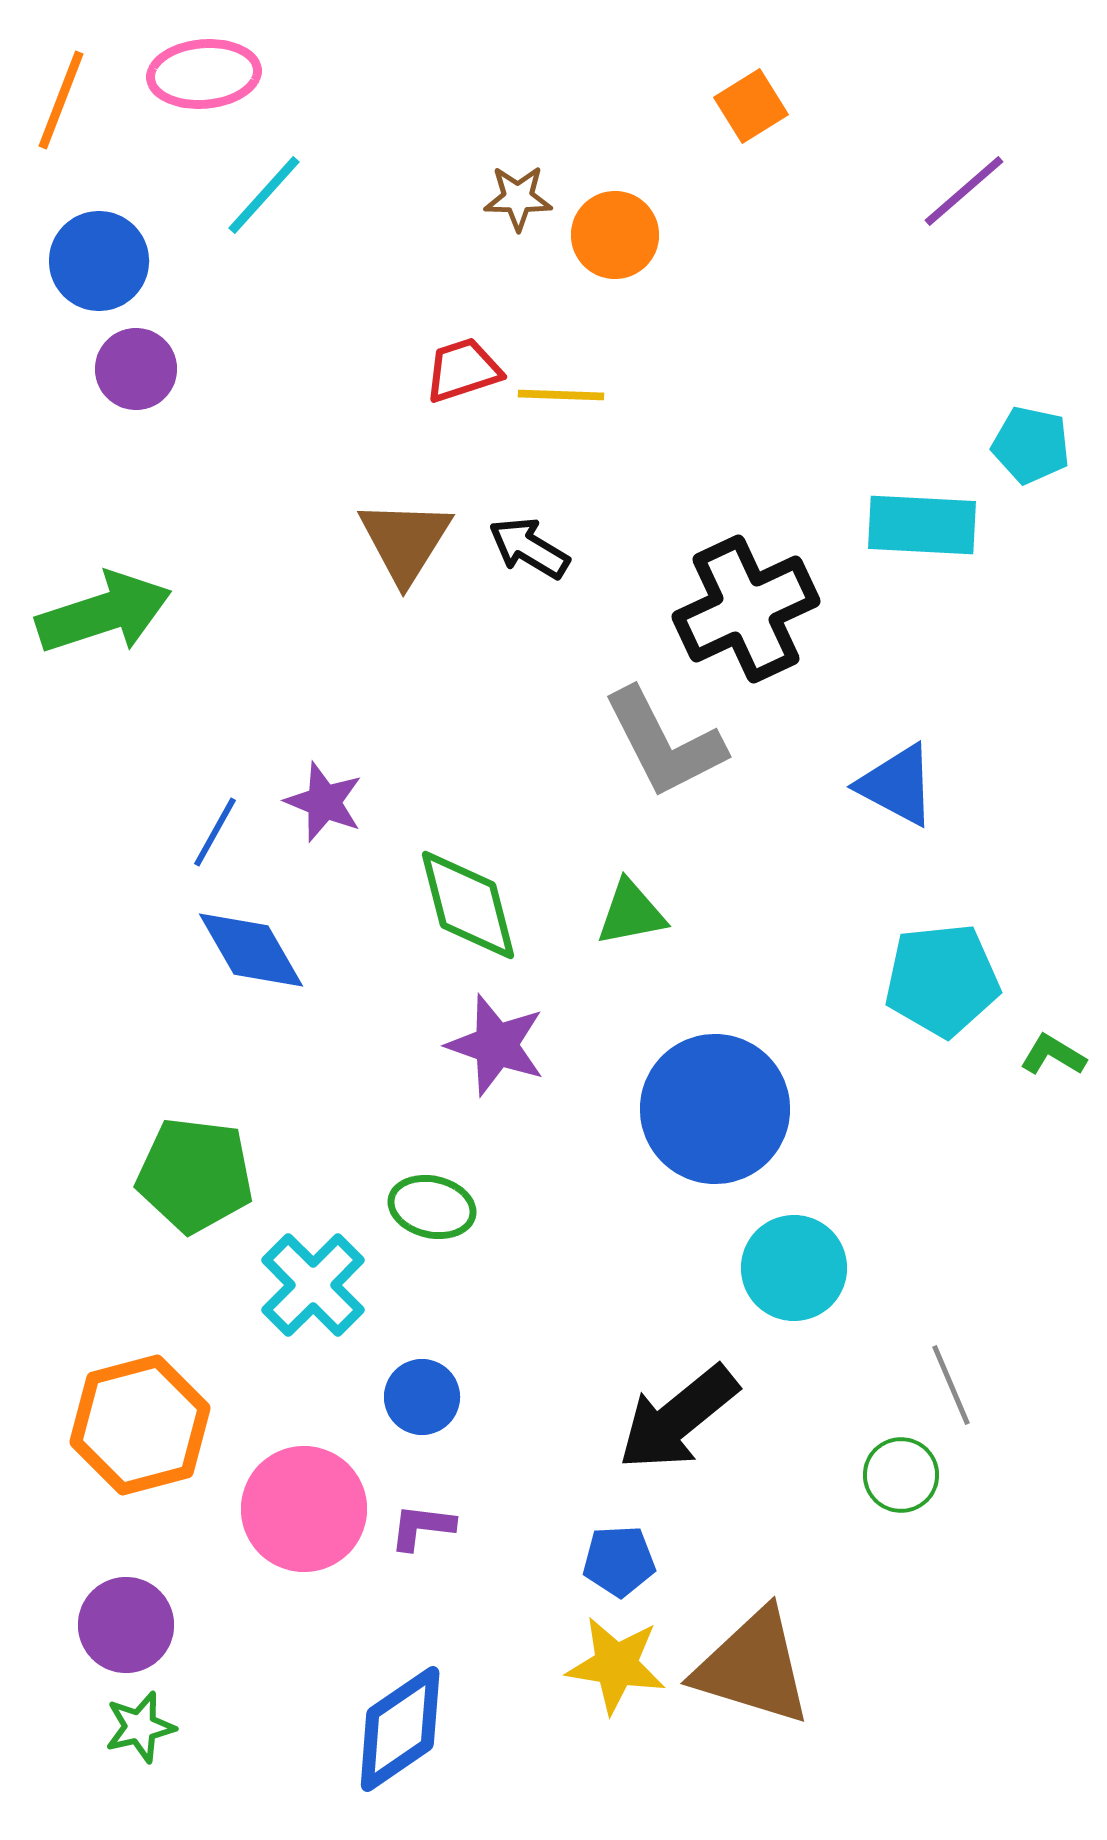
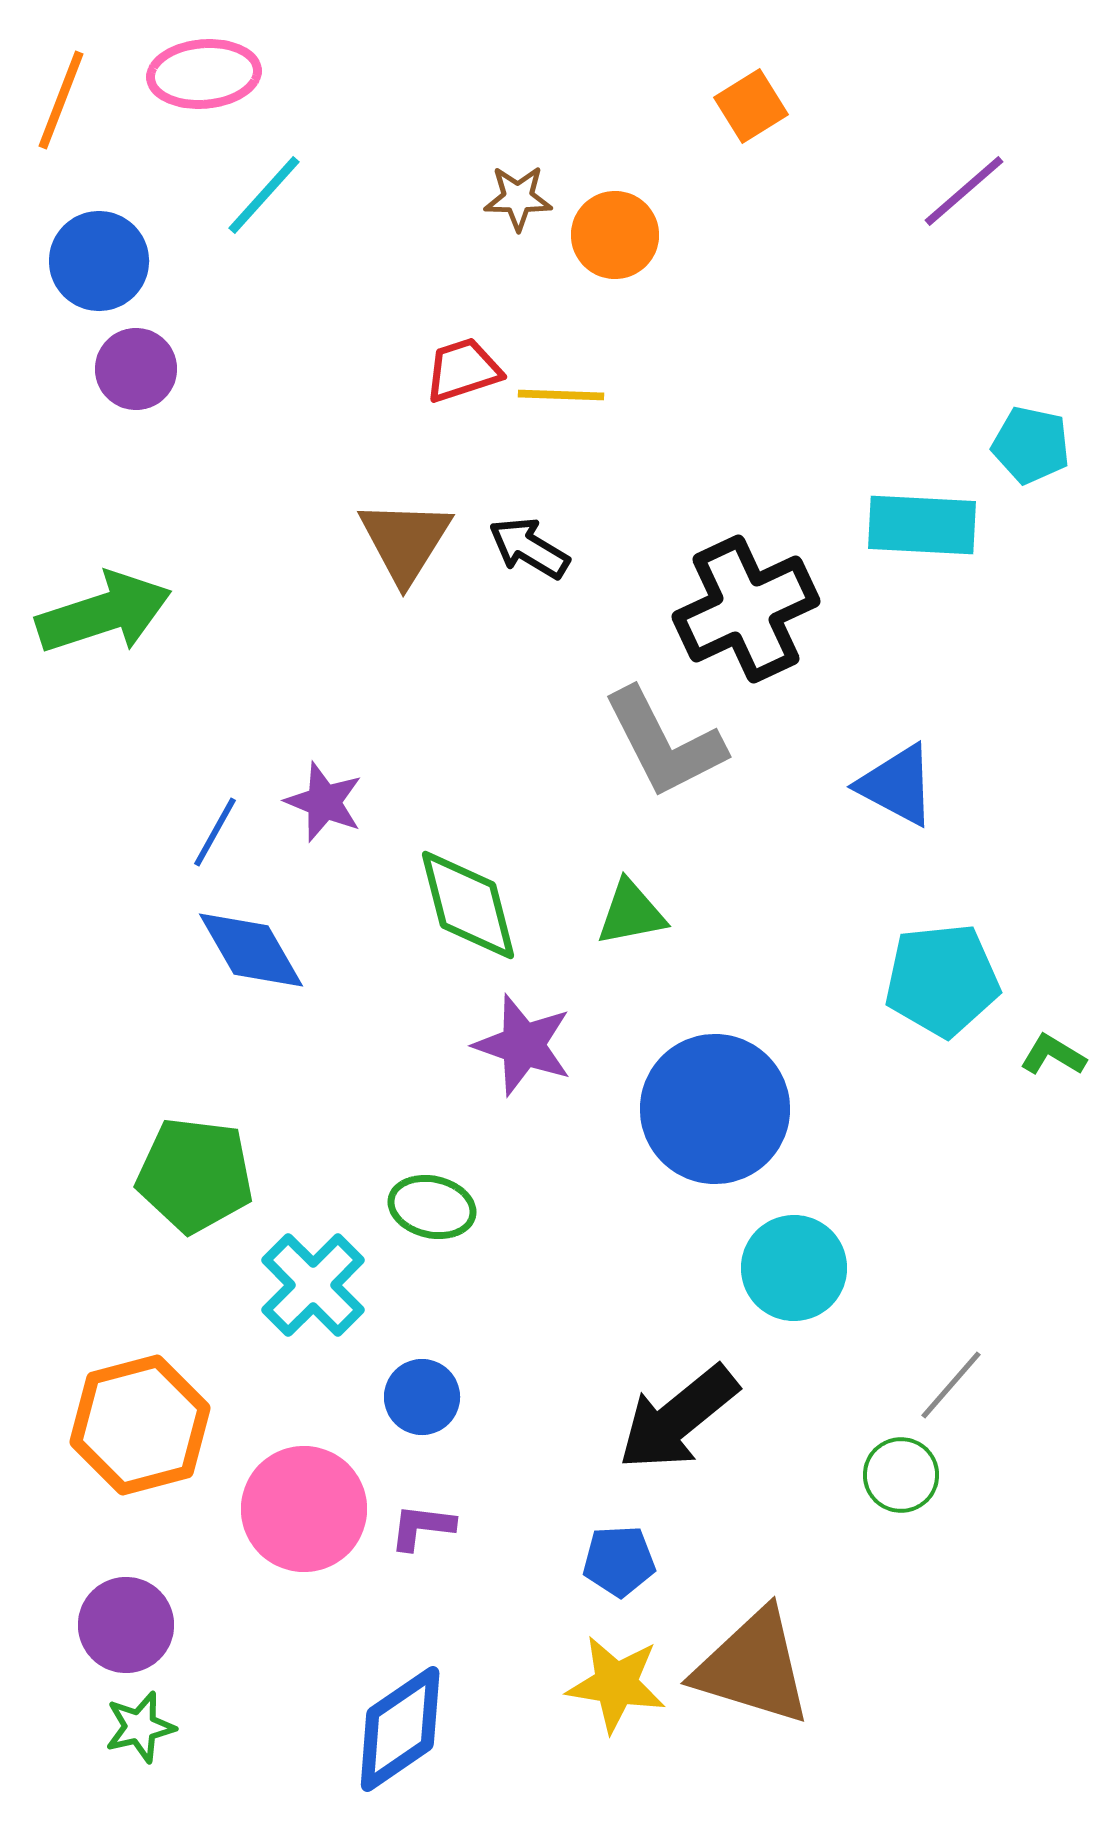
purple star at (496, 1045): moved 27 px right
gray line at (951, 1385): rotated 64 degrees clockwise
yellow star at (616, 1665): moved 19 px down
